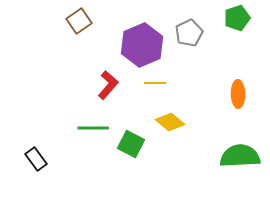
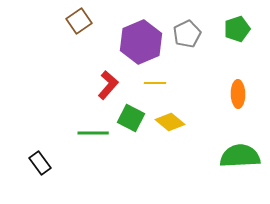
green pentagon: moved 11 px down
gray pentagon: moved 2 px left, 1 px down
purple hexagon: moved 1 px left, 3 px up
green line: moved 5 px down
green square: moved 26 px up
black rectangle: moved 4 px right, 4 px down
